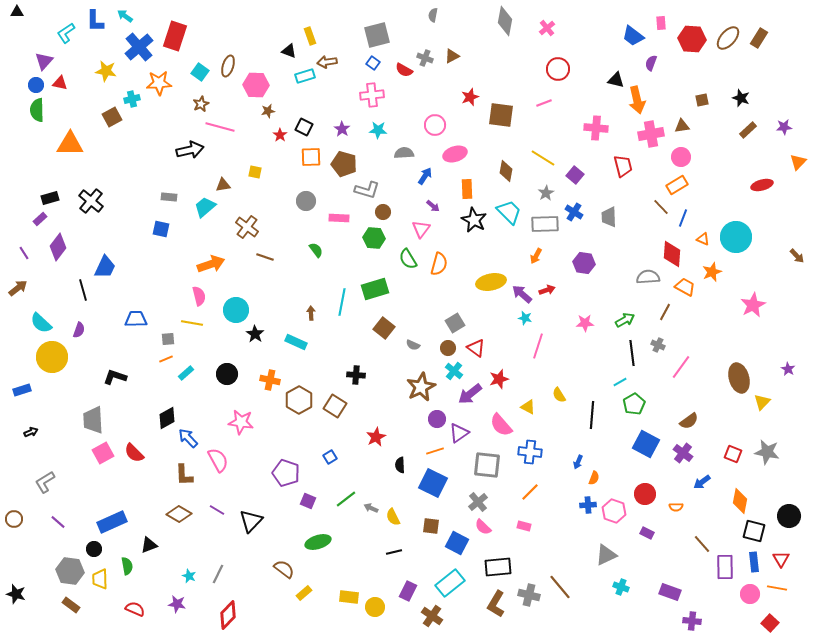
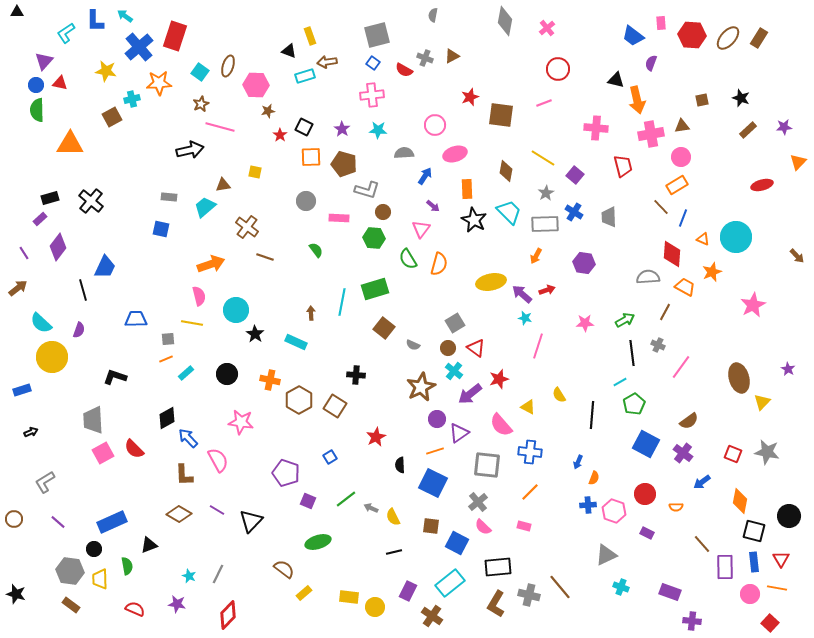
red hexagon at (692, 39): moved 4 px up
red semicircle at (134, 453): moved 4 px up
